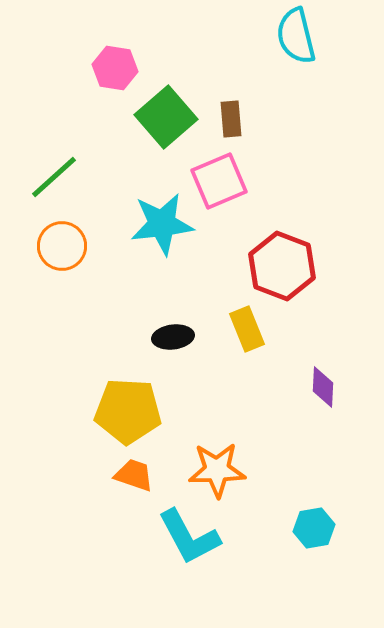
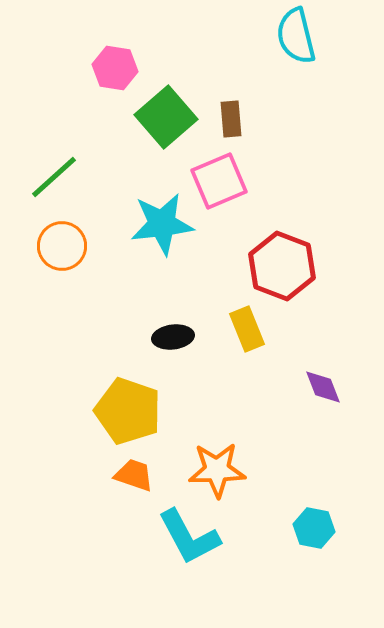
purple diamond: rotated 24 degrees counterclockwise
yellow pentagon: rotated 16 degrees clockwise
cyan hexagon: rotated 21 degrees clockwise
